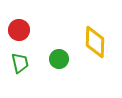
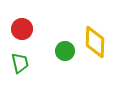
red circle: moved 3 px right, 1 px up
green circle: moved 6 px right, 8 px up
